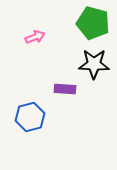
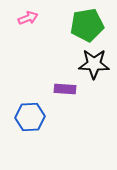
green pentagon: moved 6 px left, 2 px down; rotated 24 degrees counterclockwise
pink arrow: moved 7 px left, 19 px up
blue hexagon: rotated 12 degrees clockwise
